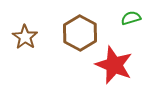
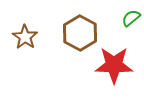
green semicircle: rotated 24 degrees counterclockwise
red star: rotated 21 degrees counterclockwise
